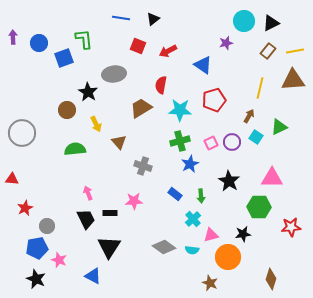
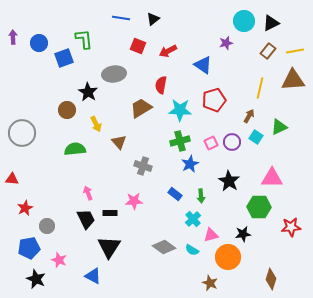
blue pentagon at (37, 248): moved 8 px left
cyan semicircle at (192, 250): rotated 24 degrees clockwise
